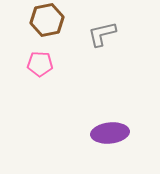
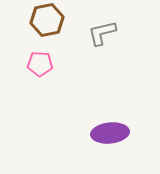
gray L-shape: moved 1 px up
